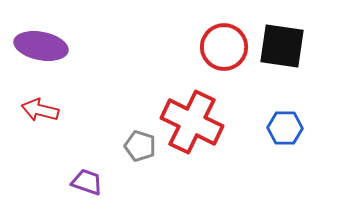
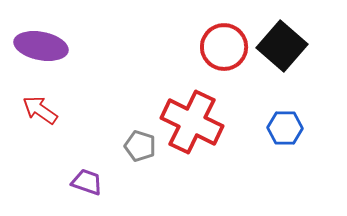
black square: rotated 33 degrees clockwise
red arrow: rotated 21 degrees clockwise
